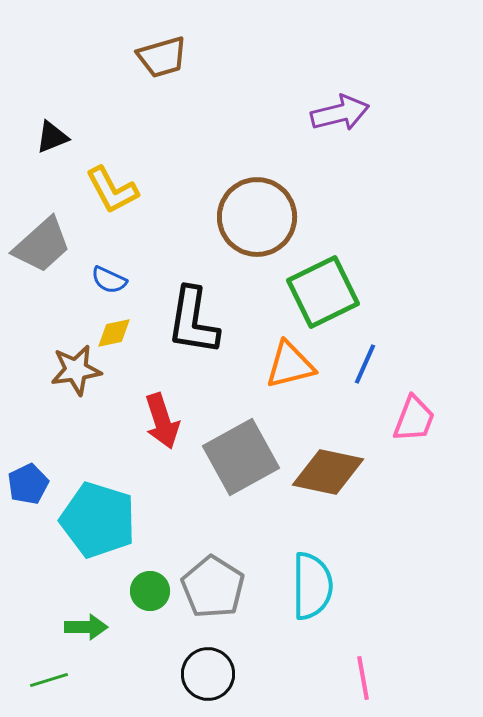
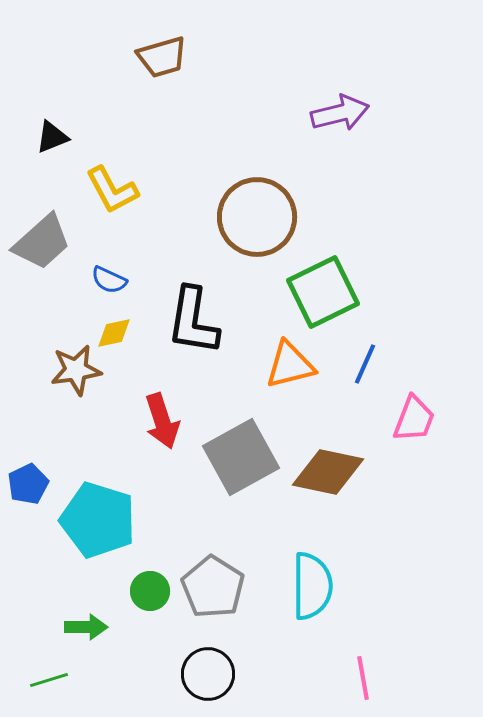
gray trapezoid: moved 3 px up
